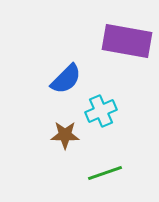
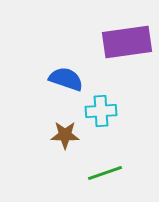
purple rectangle: moved 1 px down; rotated 18 degrees counterclockwise
blue semicircle: rotated 116 degrees counterclockwise
cyan cross: rotated 20 degrees clockwise
